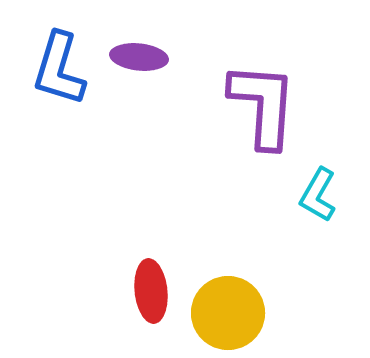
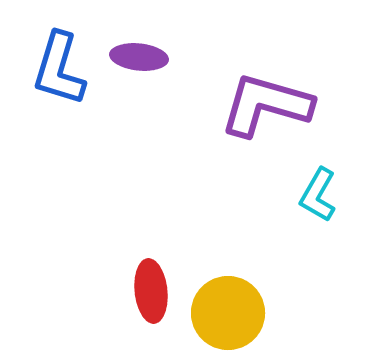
purple L-shape: moved 3 px right; rotated 78 degrees counterclockwise
